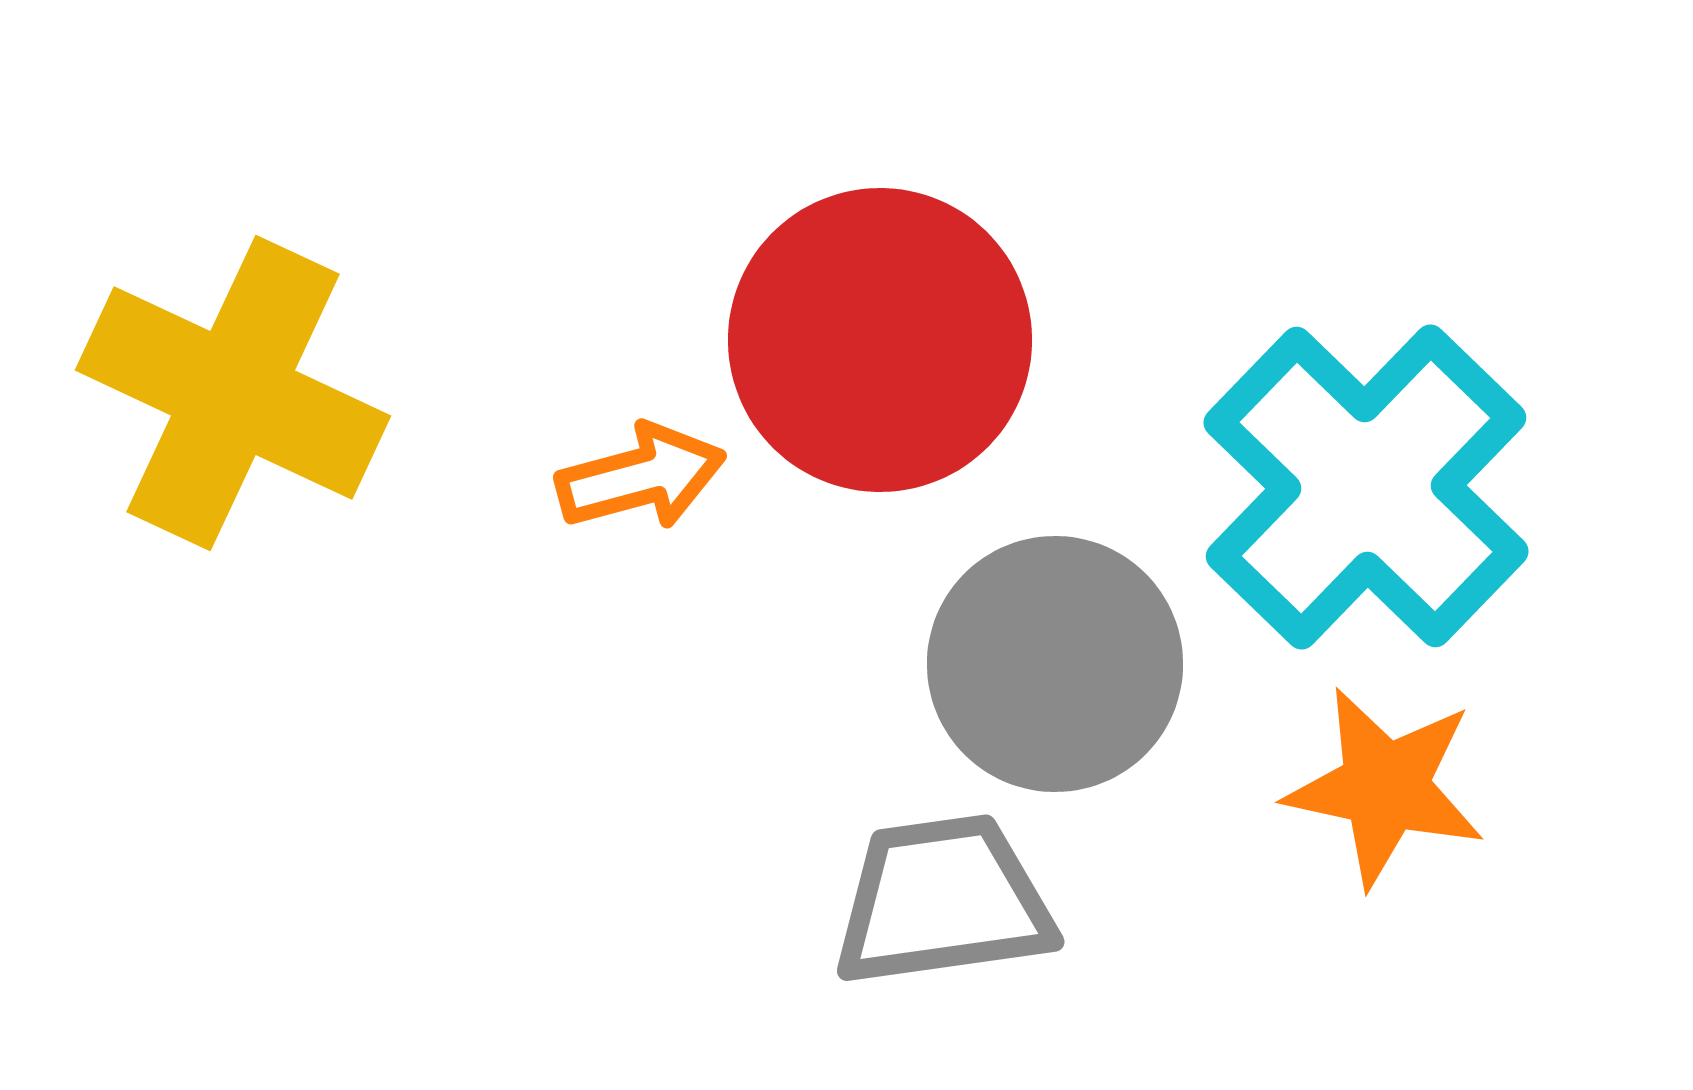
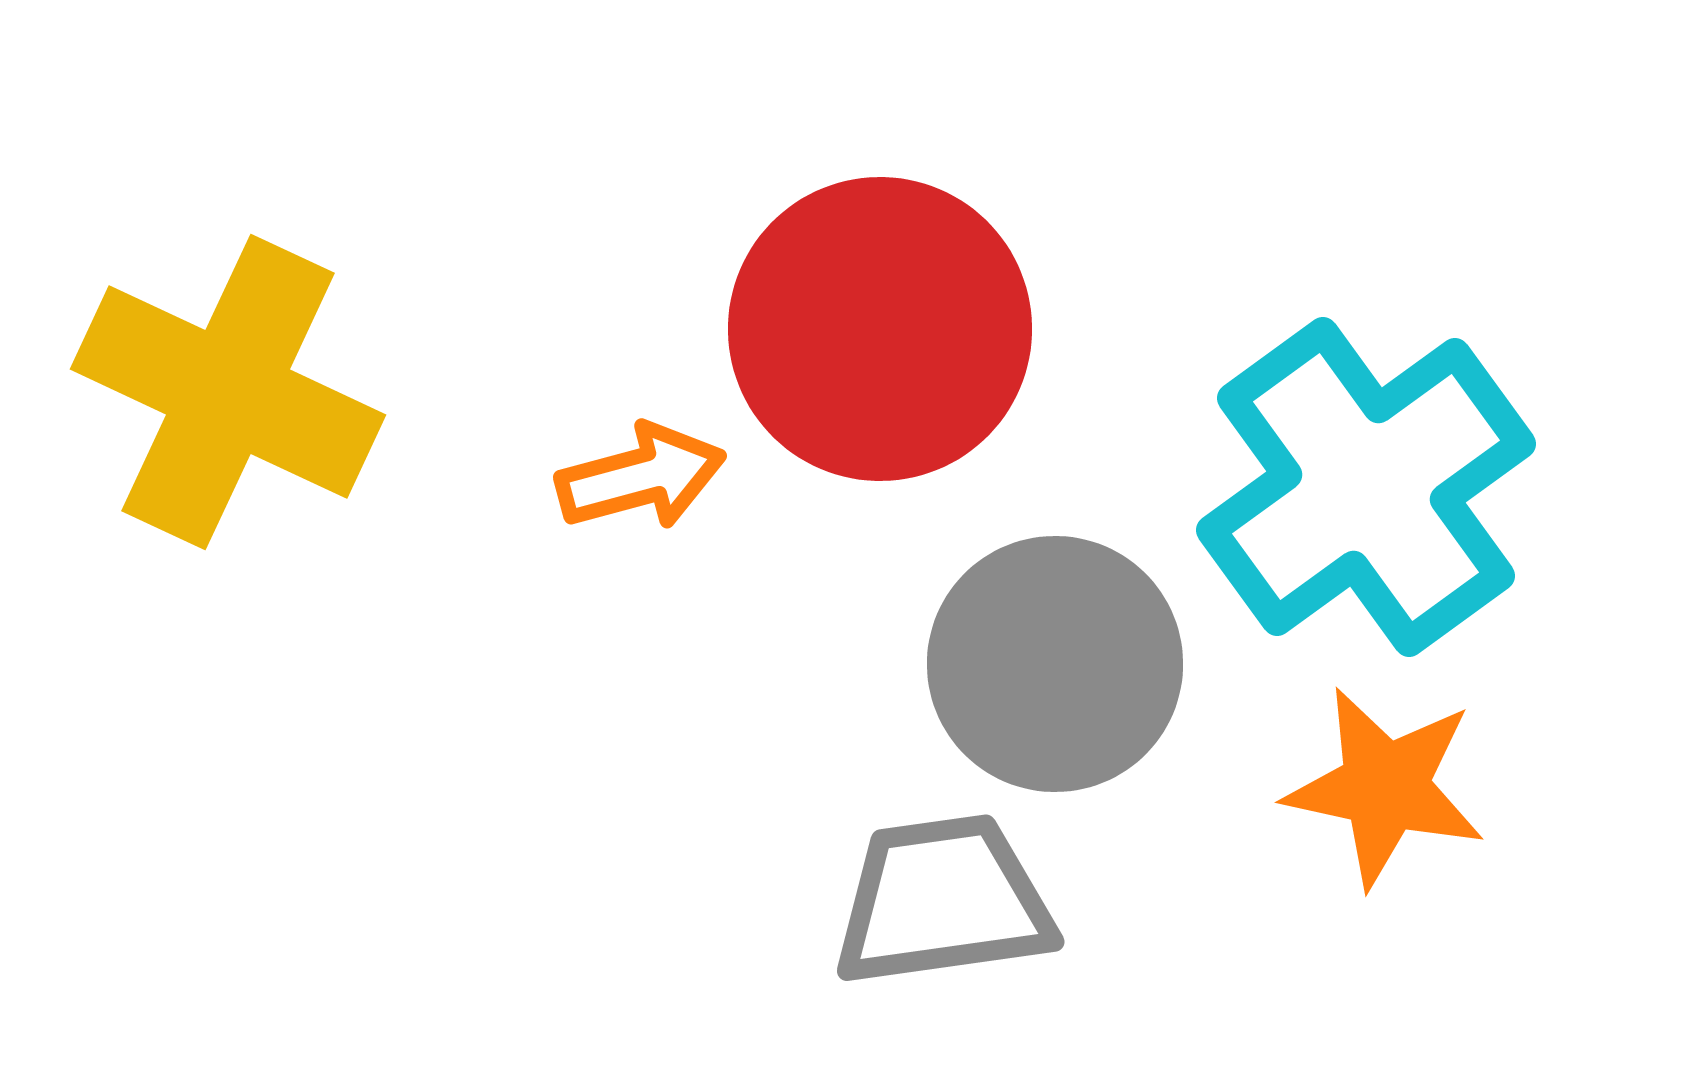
red circle: moved 11 px up
yellow cross: moved 5 px left, 1 px up
cyan cross: rotated 10 degrees clockwise
